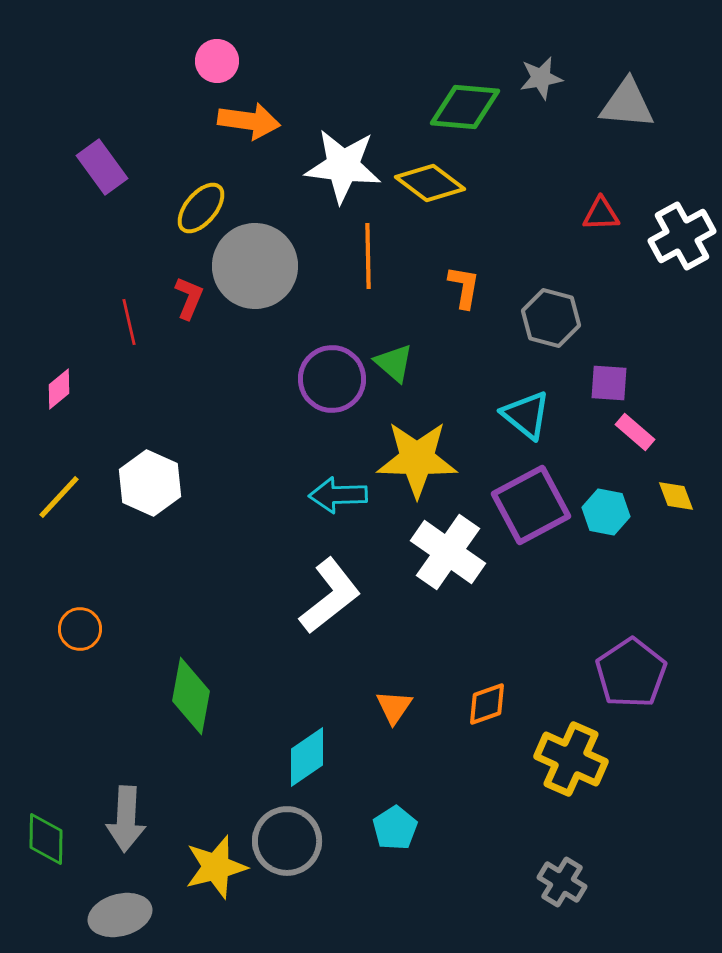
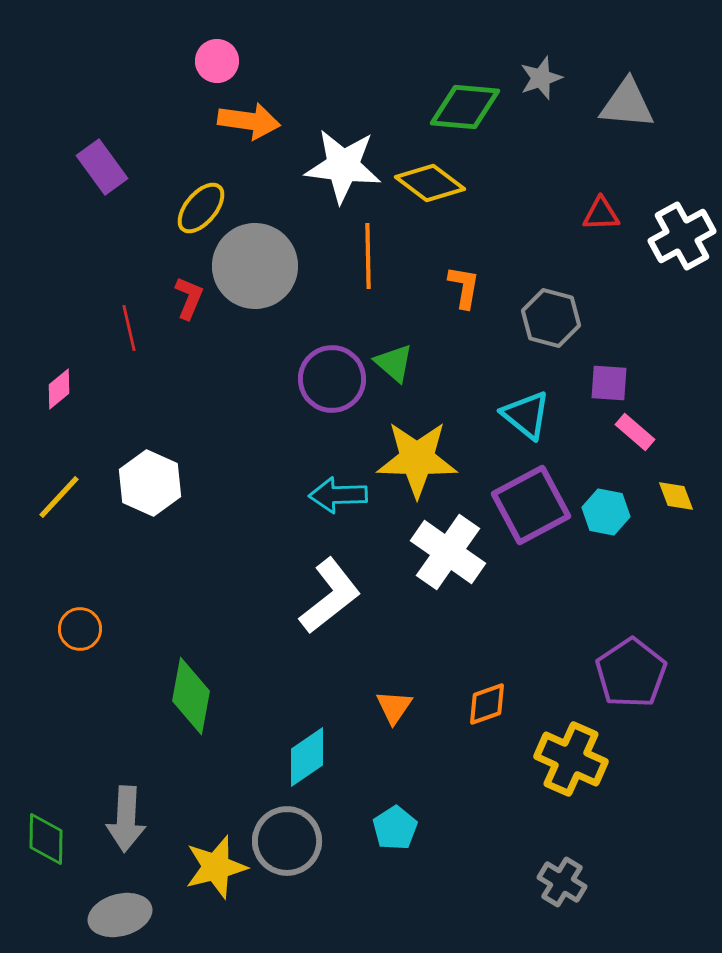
gray star at (541, 78): rotated 9 degrees counterclockwise
red line at (129, 322): moved 6 px down
